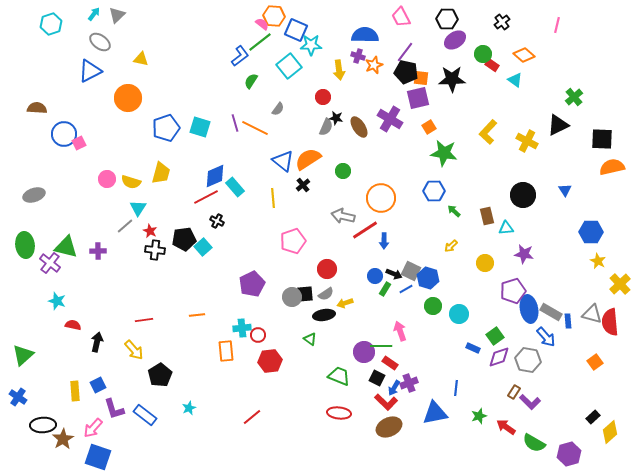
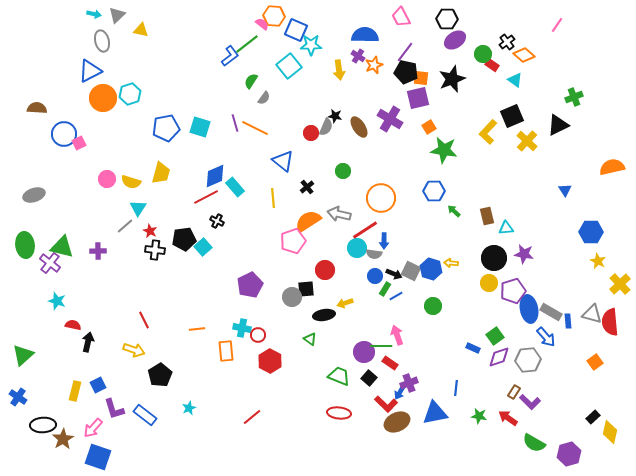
cyan arrow at (94, 14): rotated 64 degrees clockwise
black cross at (502, 22): moved 5 px right, 20 px down
cyan hexagon at (51, 24): moved 79 px right, 70 px down
pink line at (557, 25): rotated 21 degrees clockwise
gray ellipse at (100, 42): moved 2 px right, 1 px up; rotated 40 degrees clockwise
green line at (260, 42): moved 13 px left, 2 px down
blue L-shape at (240, 56): moved 10 px left
purple cross at (358, 56): rotated 16 degrees clockwise
yellow triangle at (141, 59): moved 29 px up
black star at (452, 79): rotated 20 degrees counterclockwise
red circle at (323, 97): moved 12 px left, 36 px down
green cross at (574, 97): rotated 18 degrees clockwise
orange circle at (128, 98): moved 25 px left
gray semicircle at (278, 109): moved 14 px left, 11 px up
black star at (336, 118): moved 1 px left, 2 px up
blue pentagon at (166, 128): rotated 8 degrees clockwise
black square at (602, 139): moved 90 px left, 23 px up; rotated 25 degrees counterclockwise
yellow cross at (527, 141): rotated 15 degrees clockwise
green star at (444, 153): moved 3 px up
orange semicircle at (308, 159): moved 62 px down
black cross at (303, 185): moved 4 px right, 2 px down
black circle at (523, 195): moved 29 px left, 63 px down
gray arrow at (343, 216): moved 4 px left, 2 px up
yellow arrow at (451, 246): moved 17 px down; rotated 48 degrees clockwise
green triangle at (66, 247): moved 4 px left
yellow circle at (485, 263): moved 4 px right, 20 px down
red circle at (327, 269): moved 2 px left, 1 px down
blue hexagon at (428, 278): moved 3 px right, 9 px up
purple pentagon at (252, 284): moved 2 px left, 1 px down
blue line at (406, 289): moved 10 px left, 7 px down
black square at (305, 294): moved 1 px right, 5 px up
gray semicircle at (326, 294): moved 48 px right, 40 px up; rotated 42 degrees clockwise
cyan circle at (459, 314): moved 102 px left, 66 px up
orange line at (197, 315): moved 14 px down
red line at (144, 320): rotated 72 degrees clockwise
cyan cross at (242, 328): rotated 18 degrees clockwise
pink arrow at (400, 331): moved 3 px left, 4 px down
black arrow at (97, 342): moved 9 px left
yellow arrow at (134, 350): rotated 30 degrees counterclockwise
gray hexagon at (528, 360): rotated 15 degrees counterclockwise
red hexagon at (270, 361): rotated 25 degrees counterclockwise
black square at (377, 378): moved 8 px left; rotated 14 degrees clockwise
blue arrow at (394, 388): moved 6 px right, 4 px down
yellow rectangle at (75, 391): rotated 18 degrees clockwise
red L-shape at (386, 402): moved 2 px down
green star at (479, 416): rotated 28 degrees clockwise
brown ellipse at (389, 427): moved 8 px right, 5 px up
red arrow at (506, 427): moved 2 px right, 9 px up
yellow diamond at (610, 432): rotated 35 degrees counterclockwise
